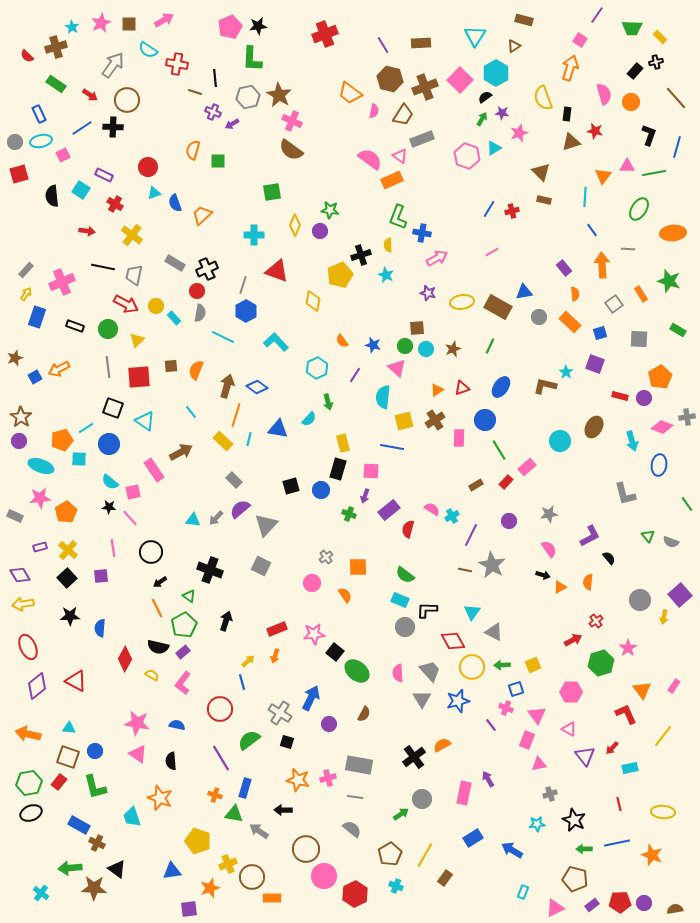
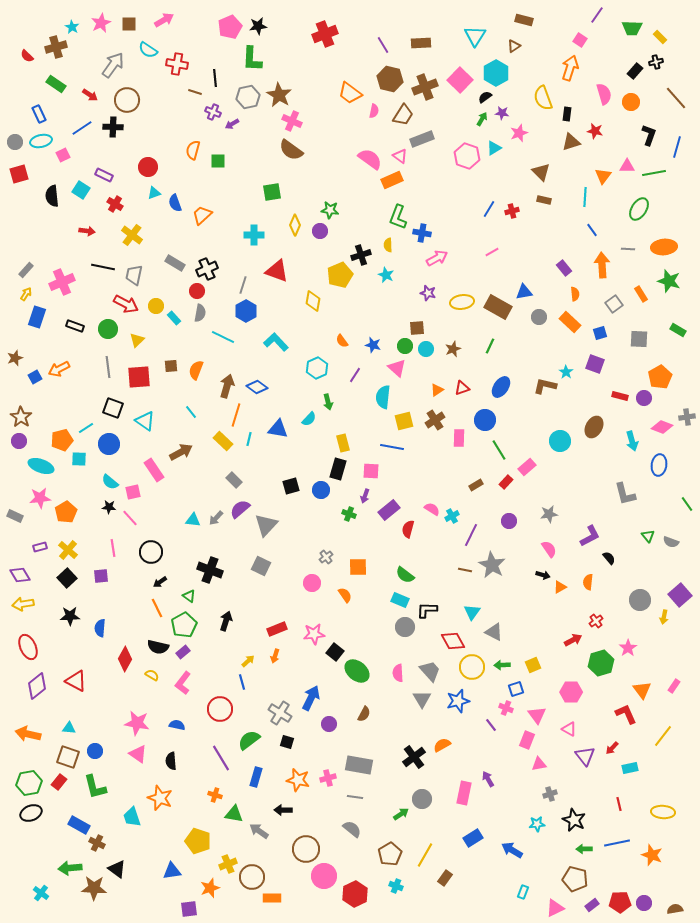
orange ellipse at (673, 233): moved 9 px left, 14 px down
blue rectangle at (245, 788): moved 11 px right, 11 px up
